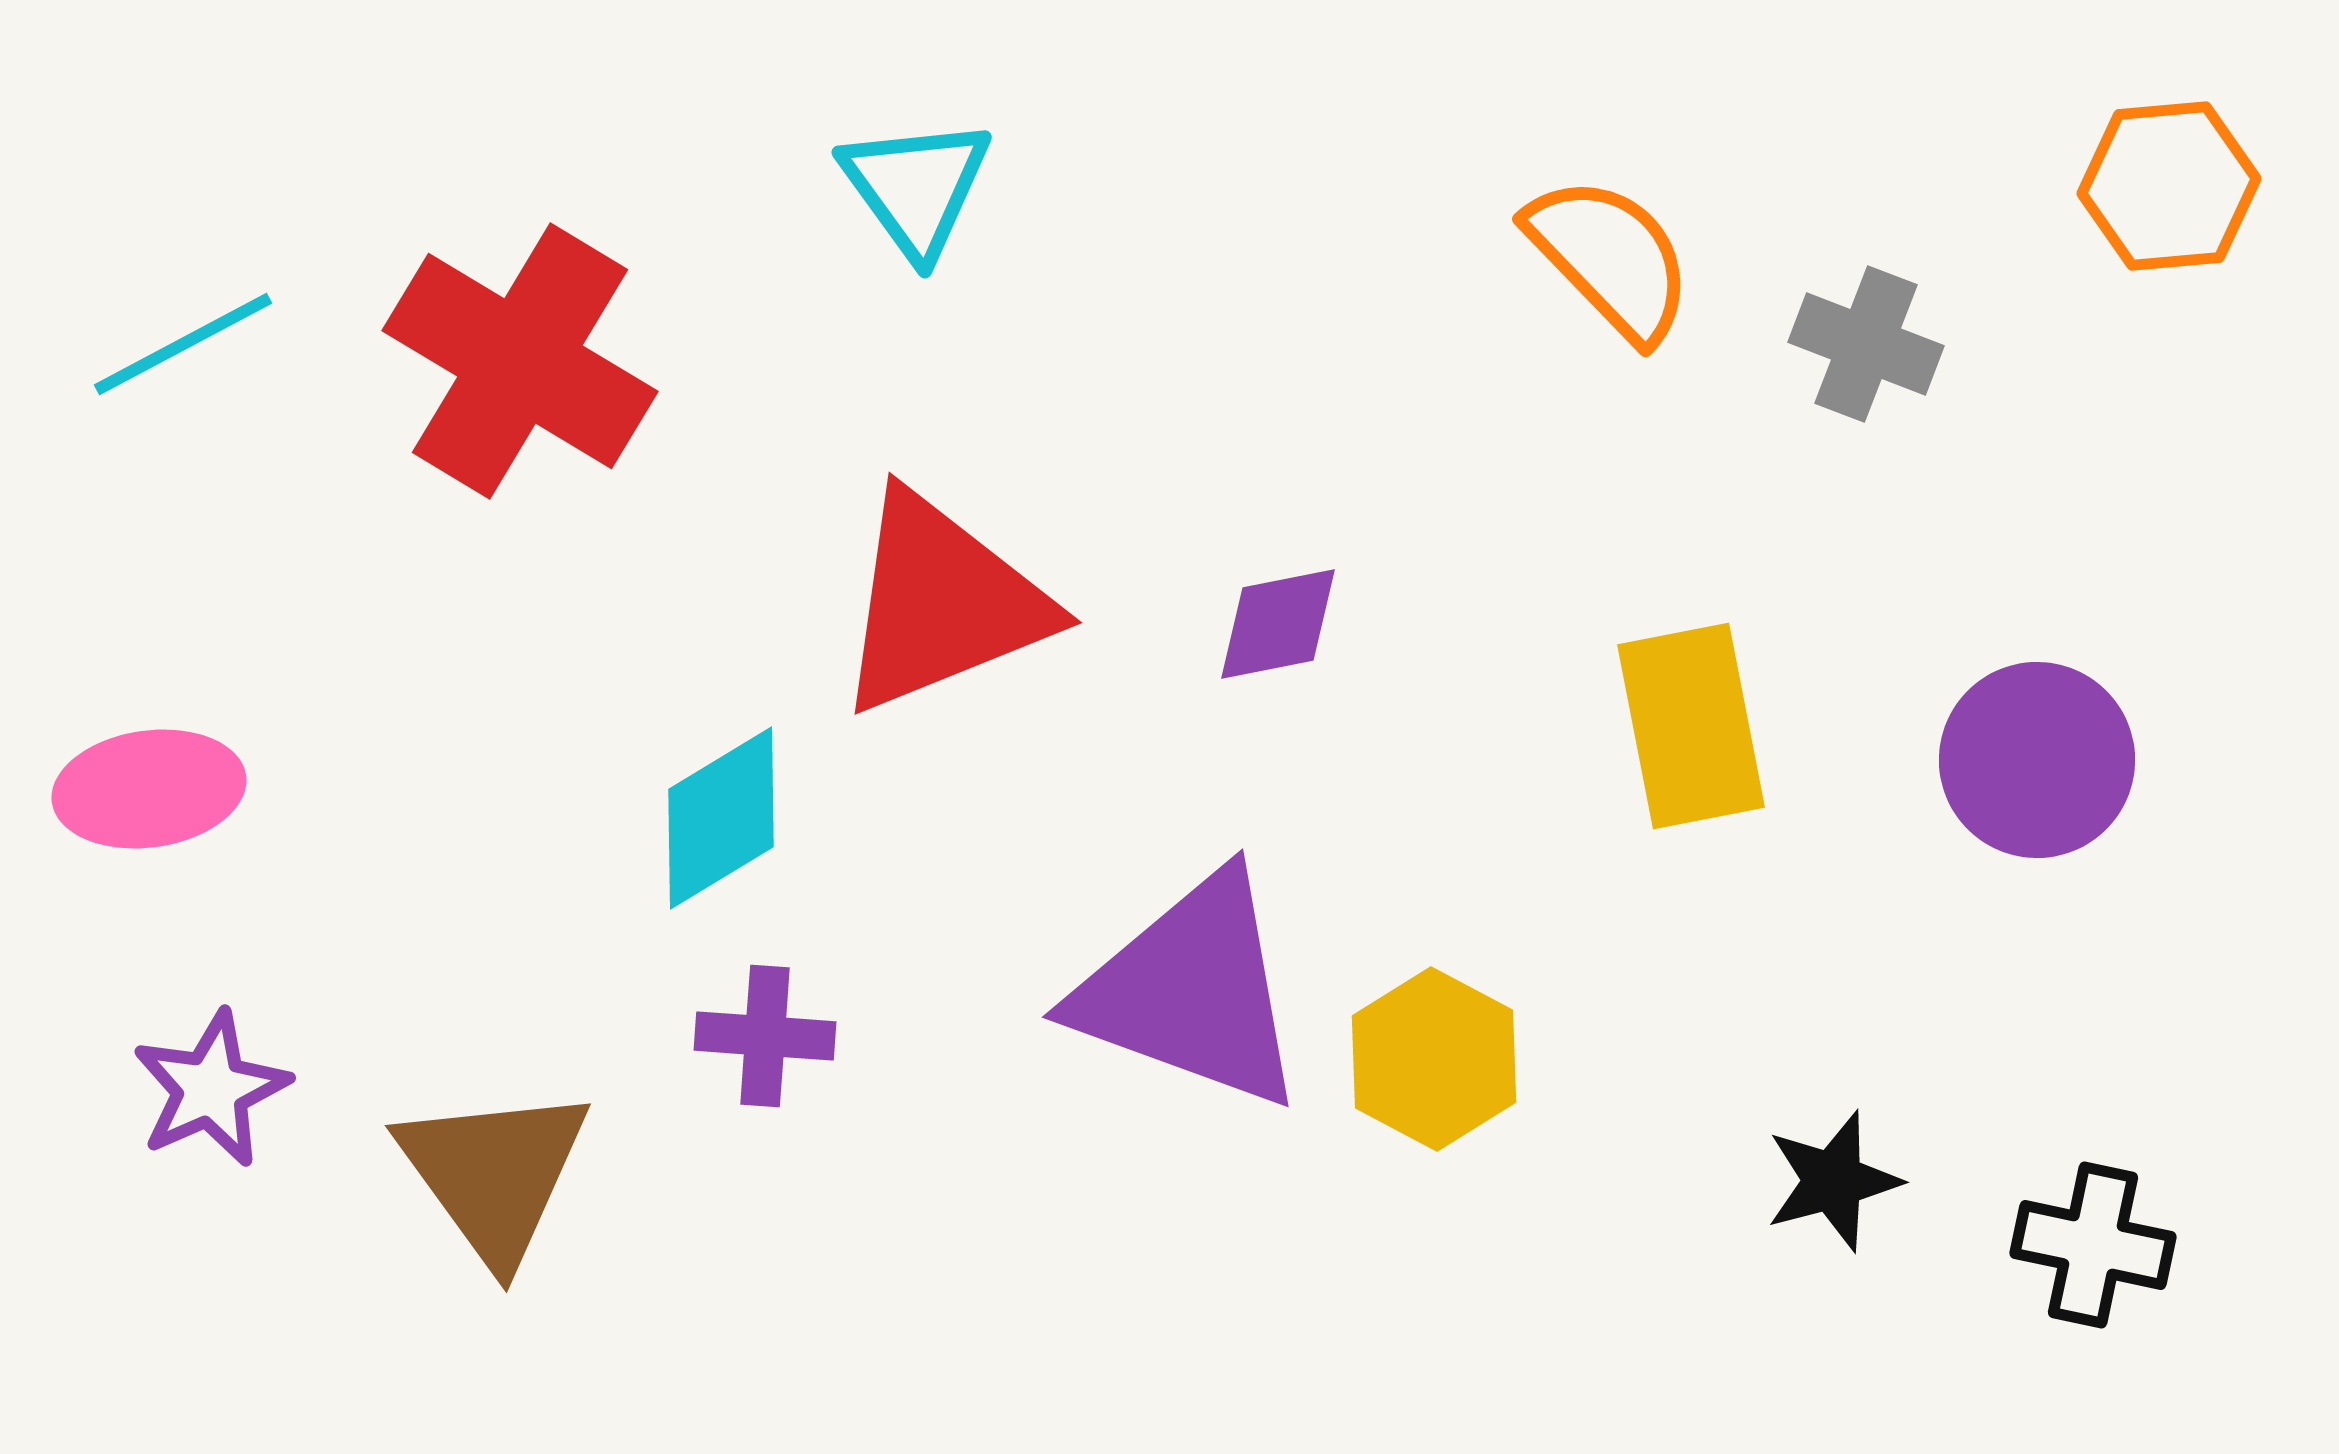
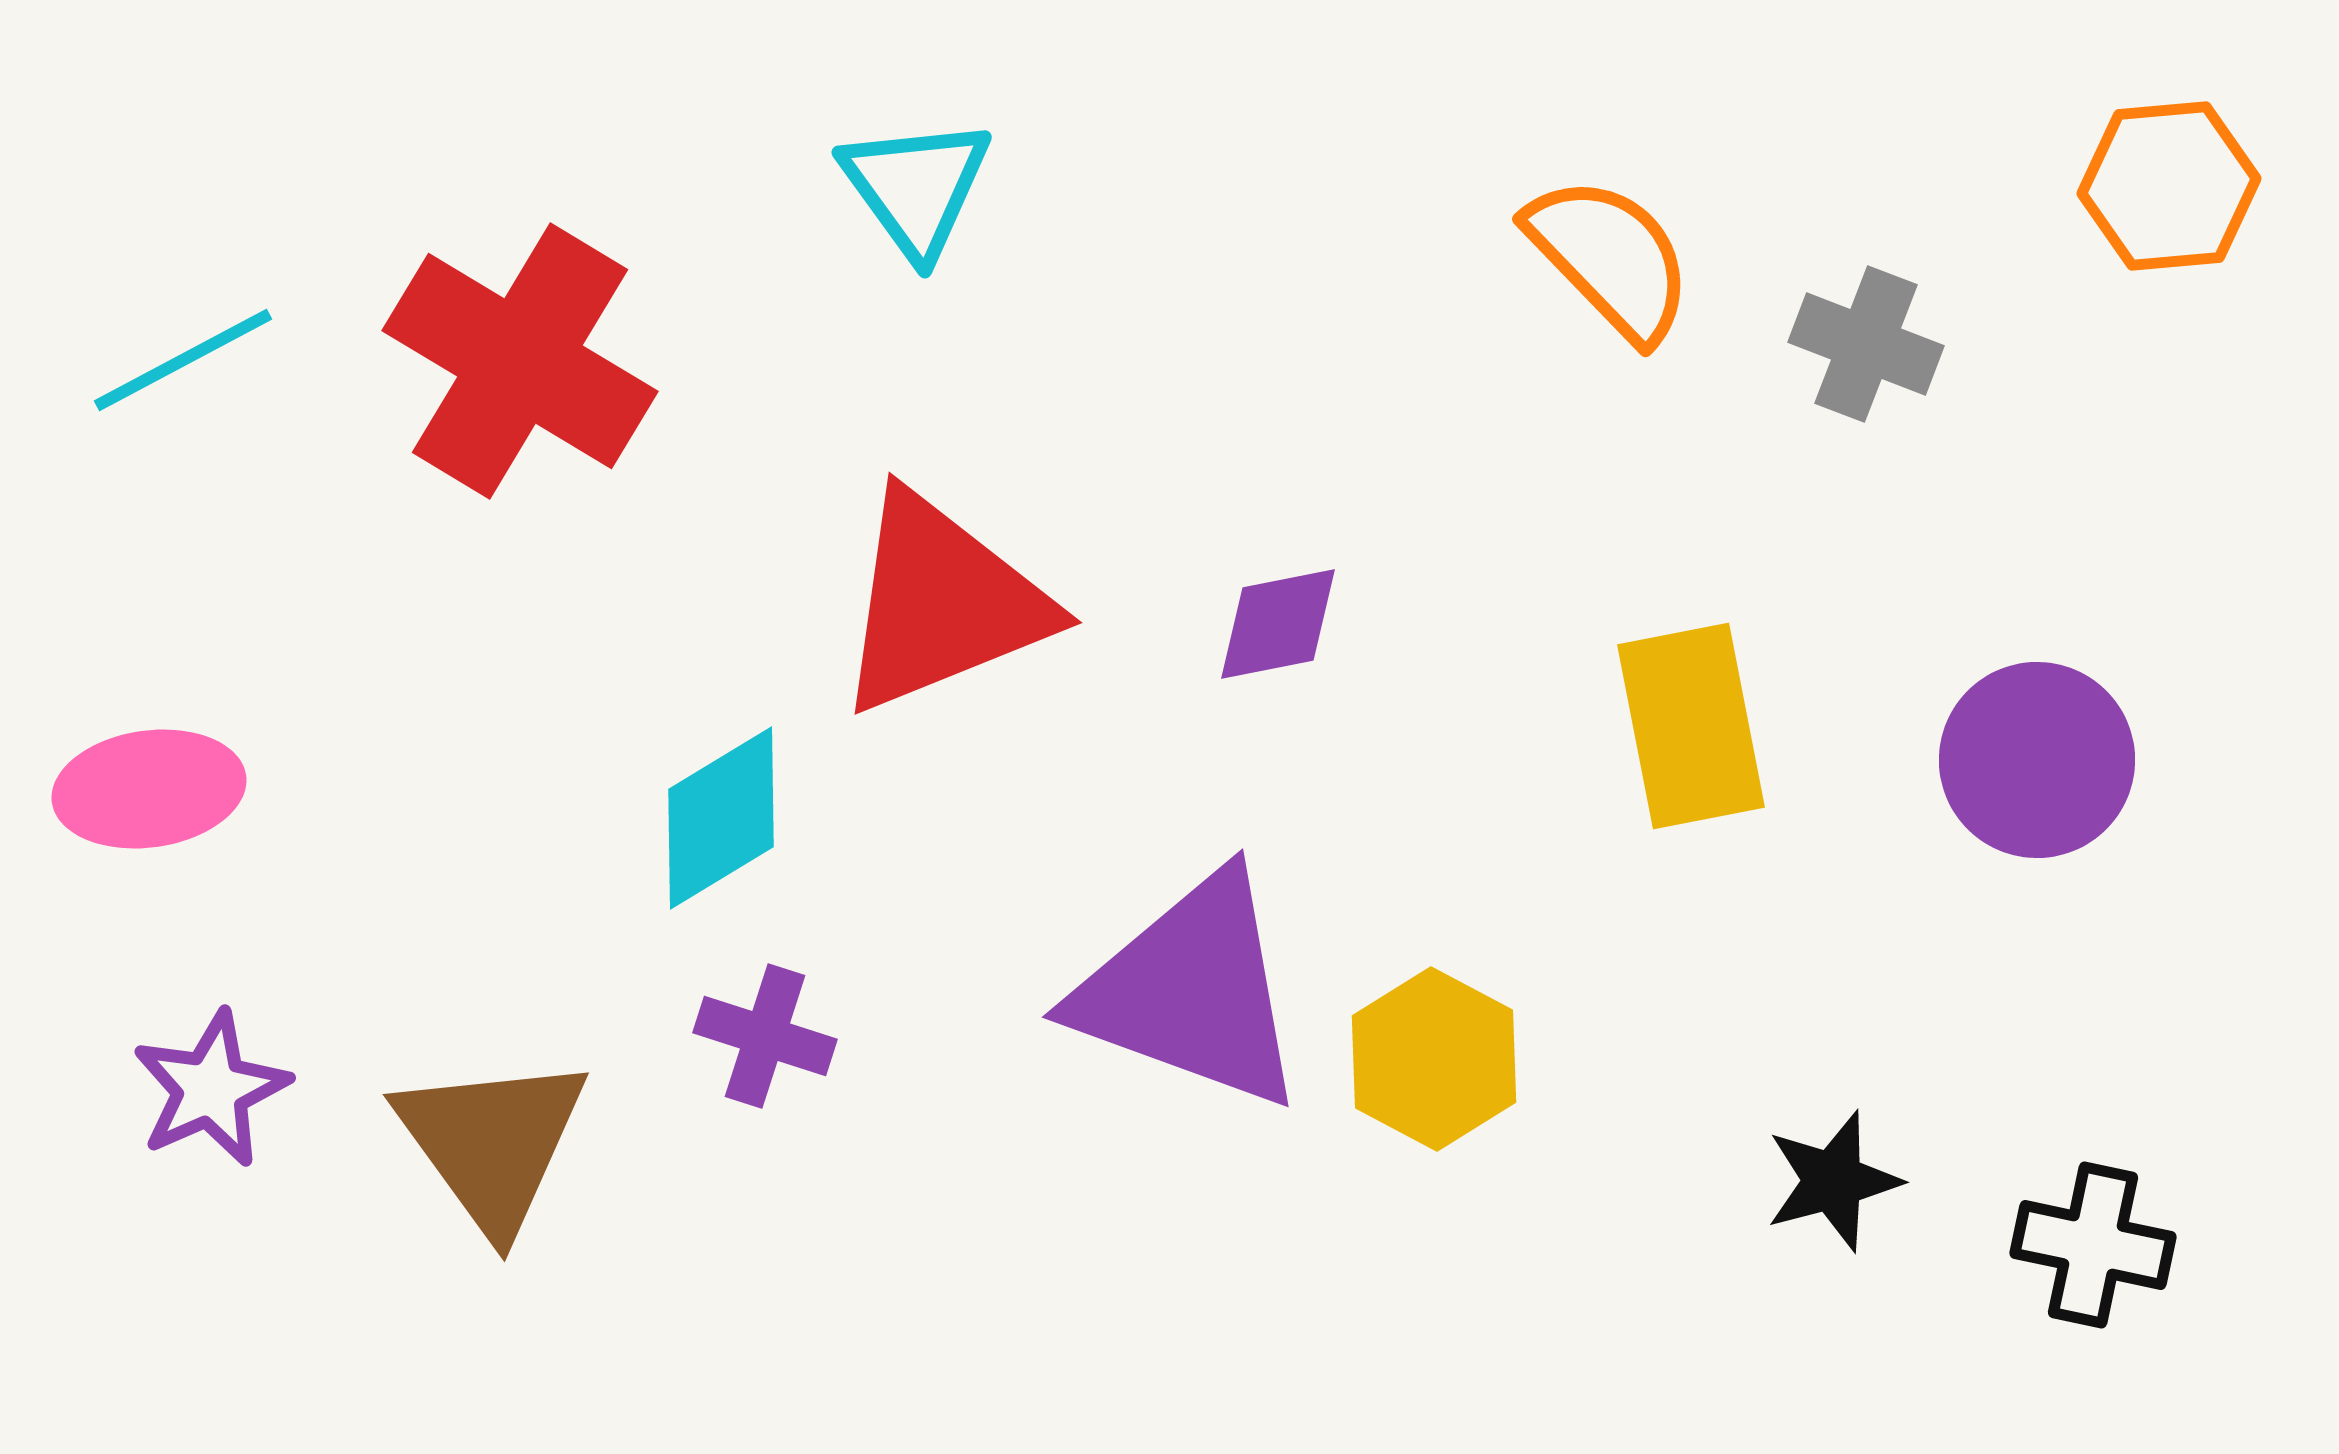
cyan line: moved 16 px down
purple cross: rotated 14 degrees clockwise
brown triangle: moved 2 px left, 31 px up
